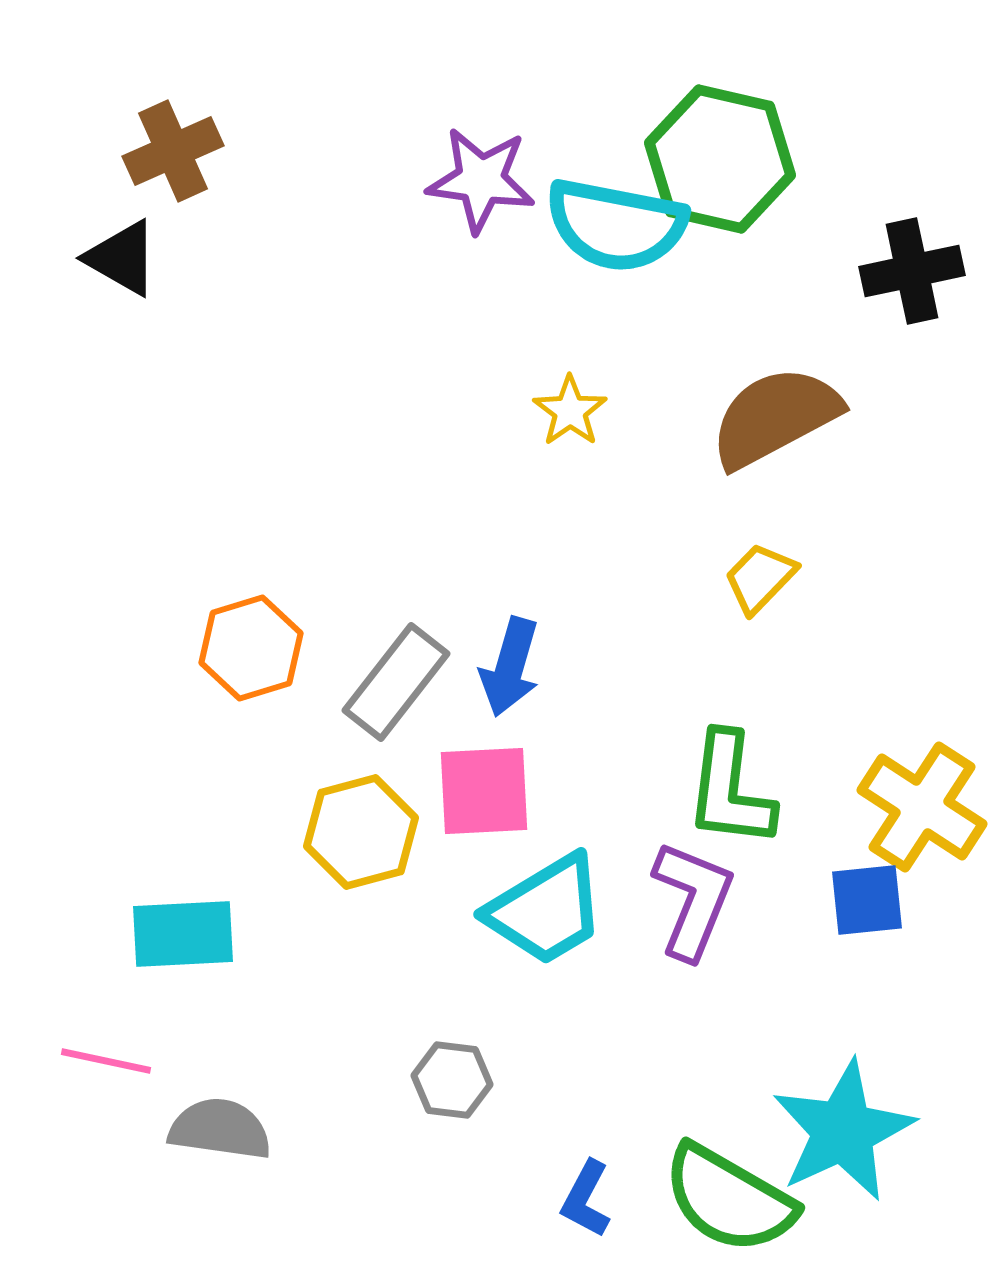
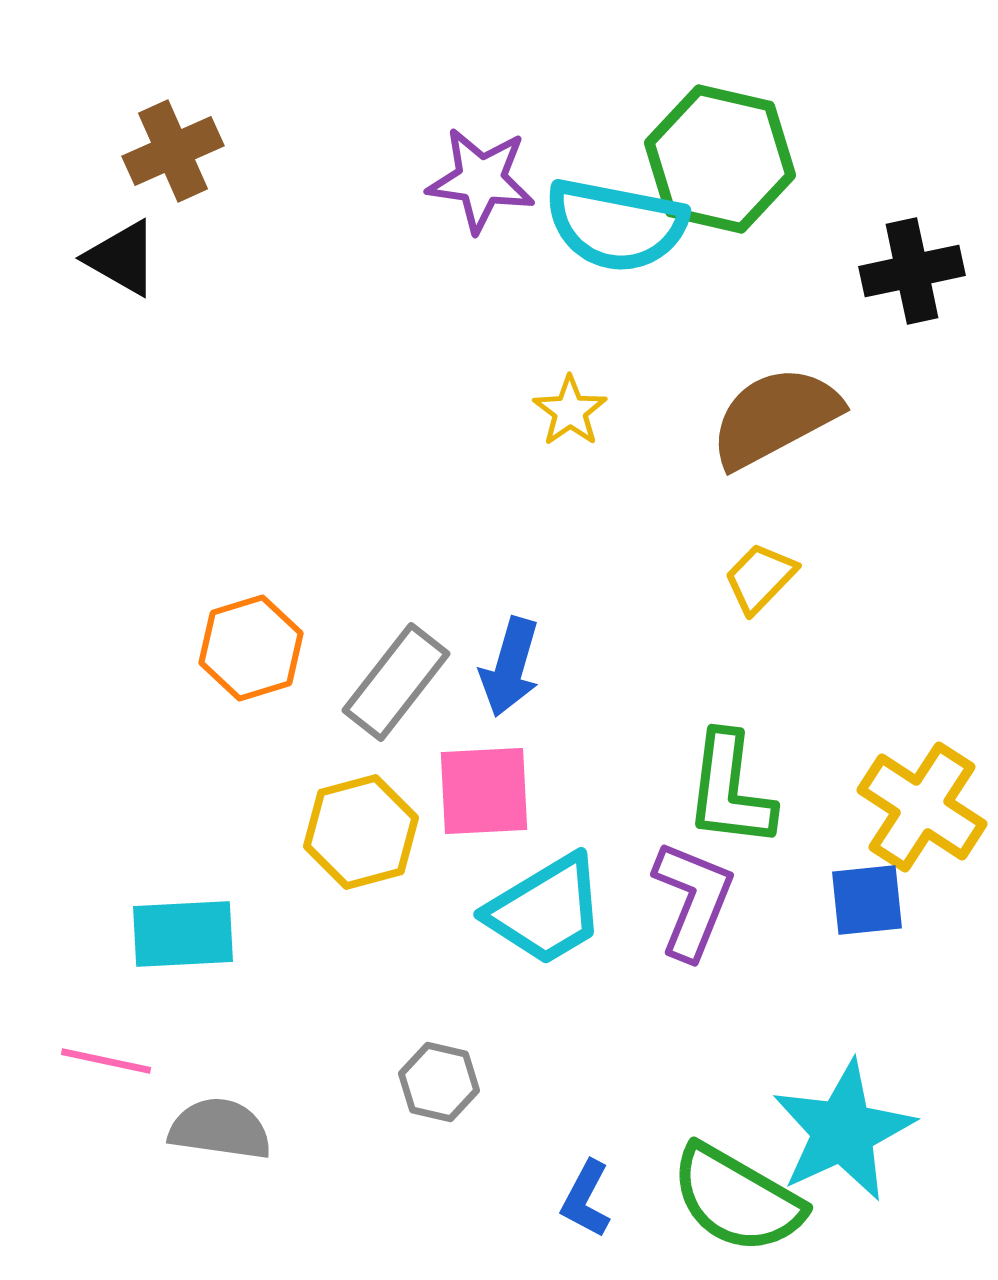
gray hexagon: moved 13 px left, 2 px down; rotated 6 degrees clockwise
green semicircle: moved 8 px right
